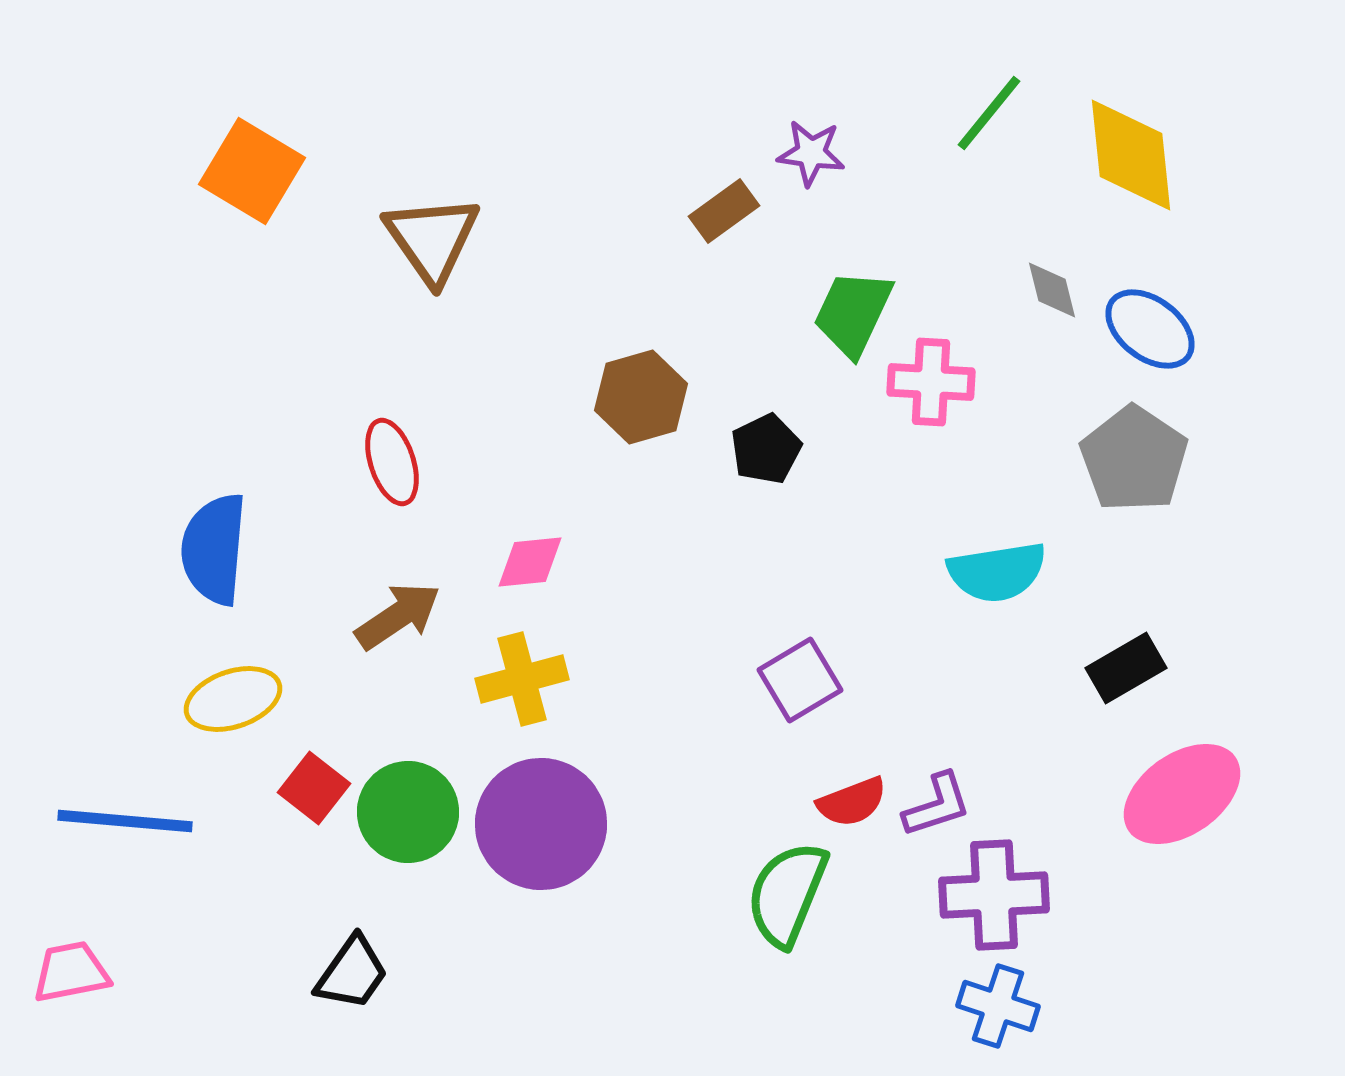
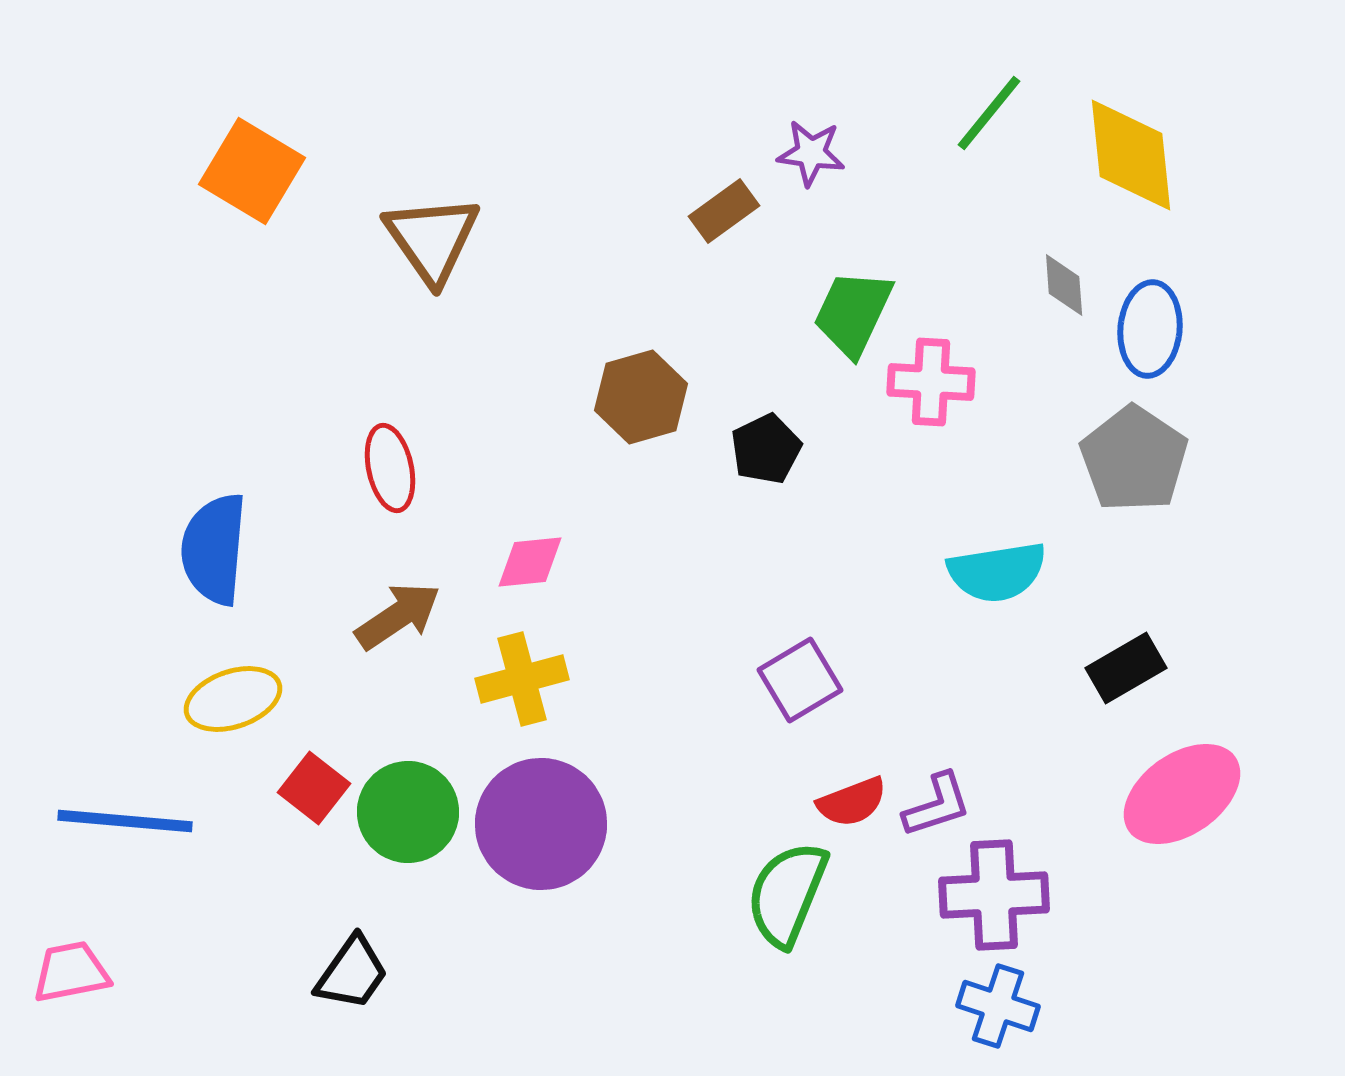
gray diamond: moved 12 px right, 5 px up; rotated 10 degrees clockwise
blue ellipse: rotated 58 degrees clockwise
red ellipse: moved 2 px left, 6 px down; rotated 6 degrees clockwise
